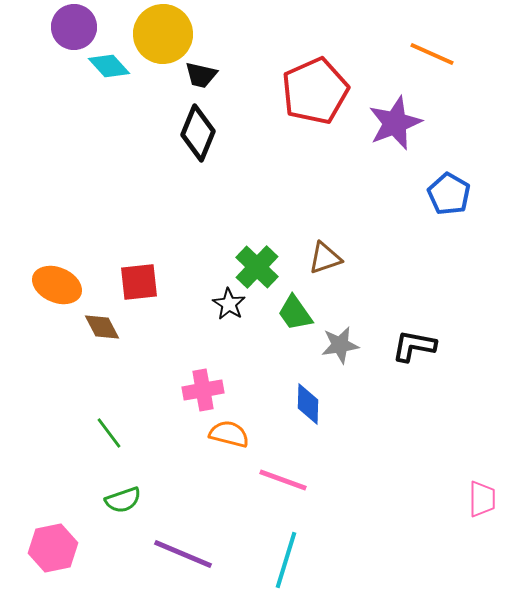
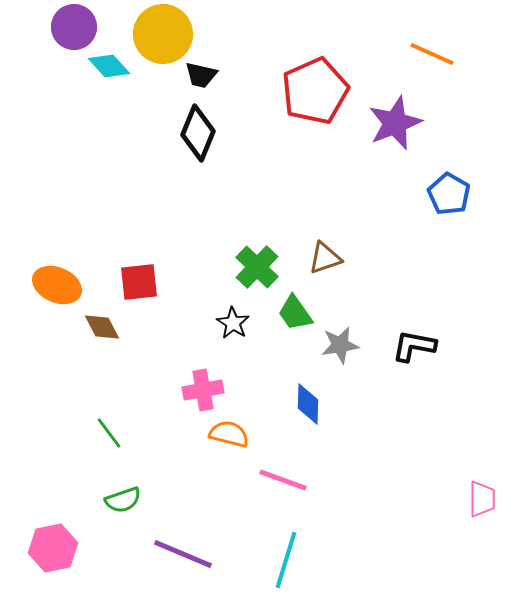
black star: moved 4 px right, 19 px down
